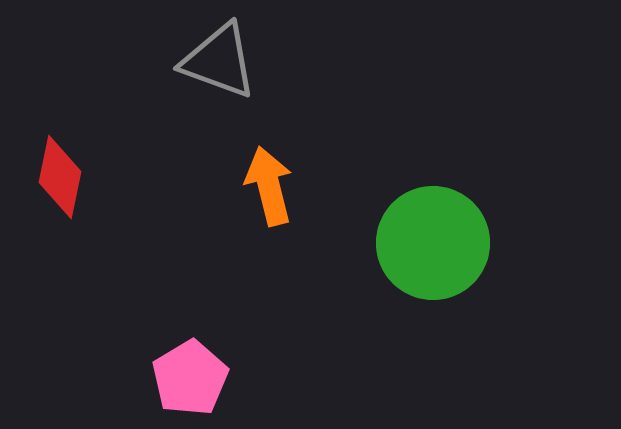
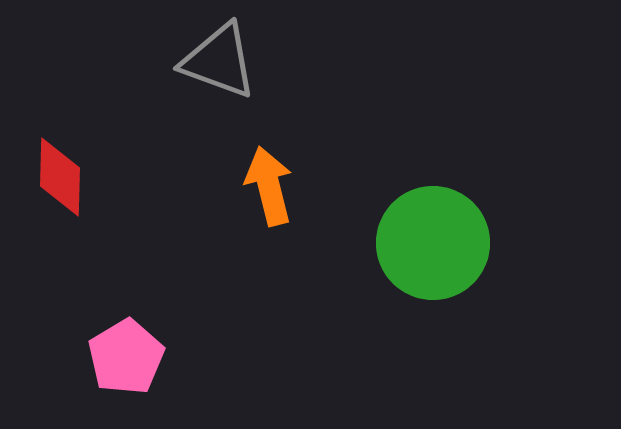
red diamond: rotated 10 degrees counterclockwise
pink pentagon: moved 64 px left, 21 px up
